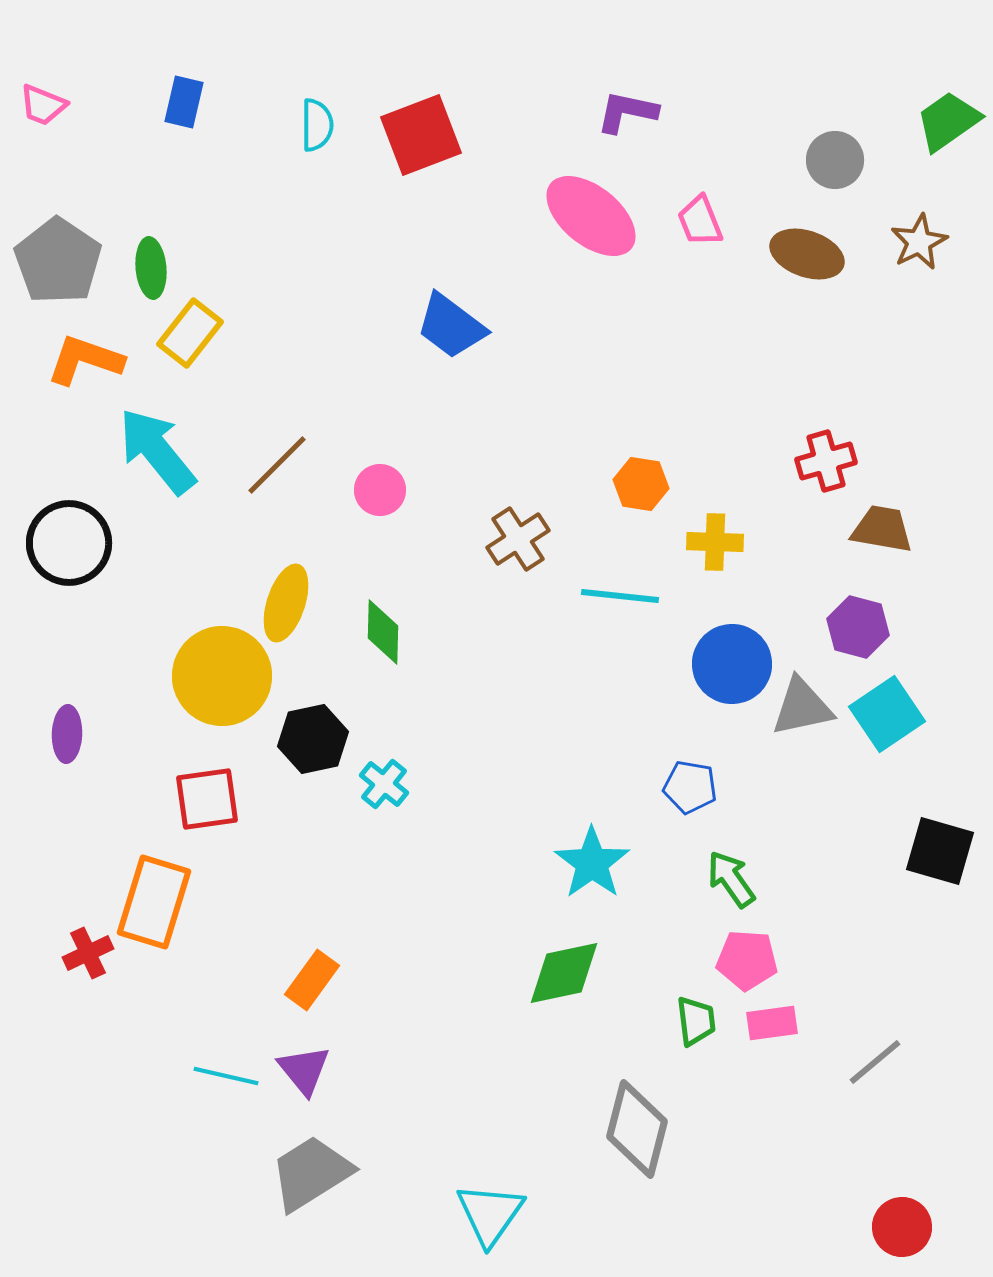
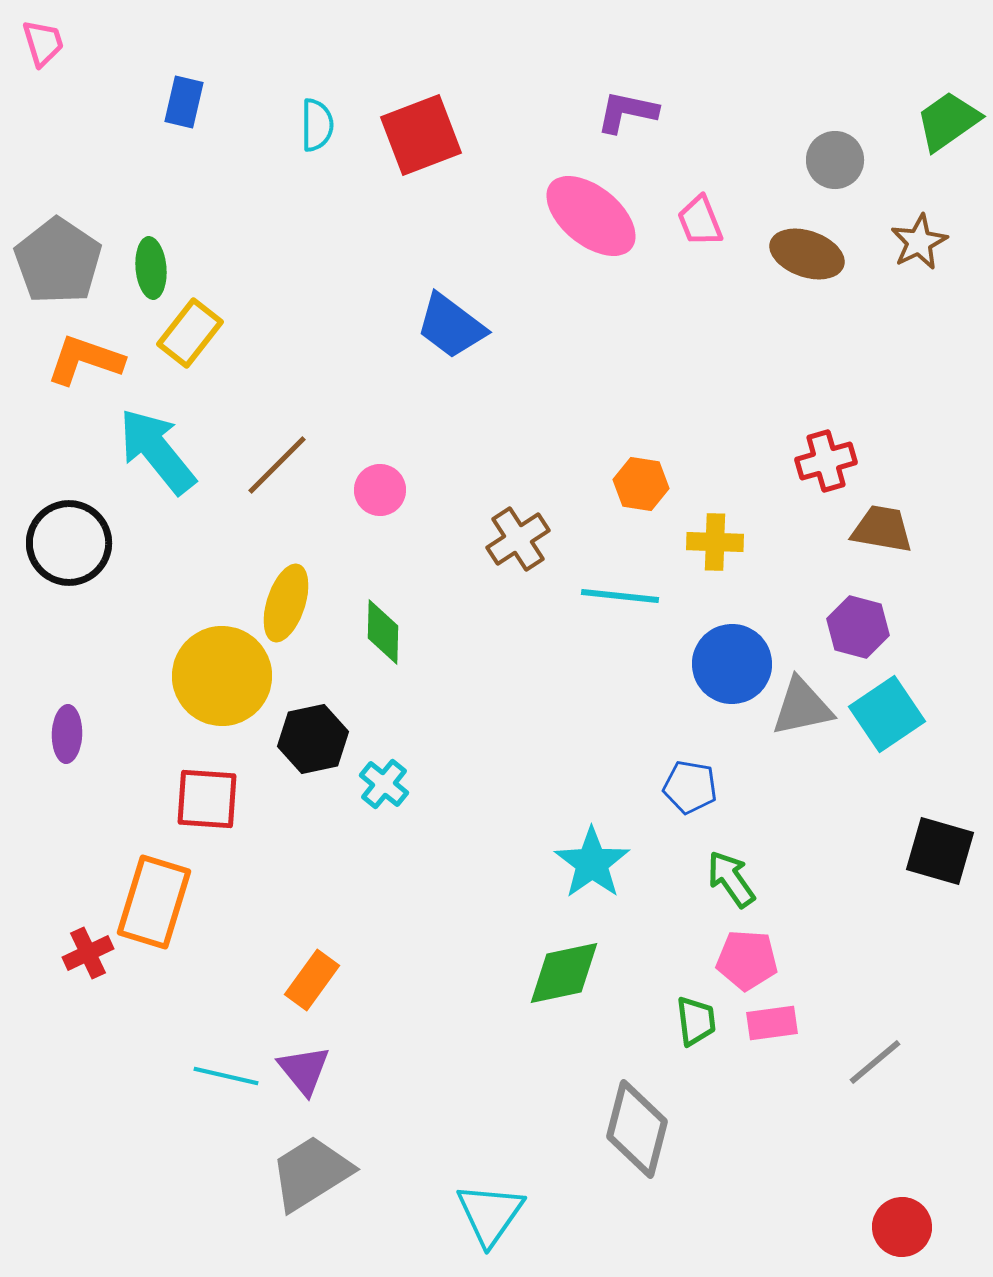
pink trapezoid at (43, 105): moved 62 px up; rotated 129 degrees counterclockwise
red square at (207, 799): rotated 12 degrees clockwise
